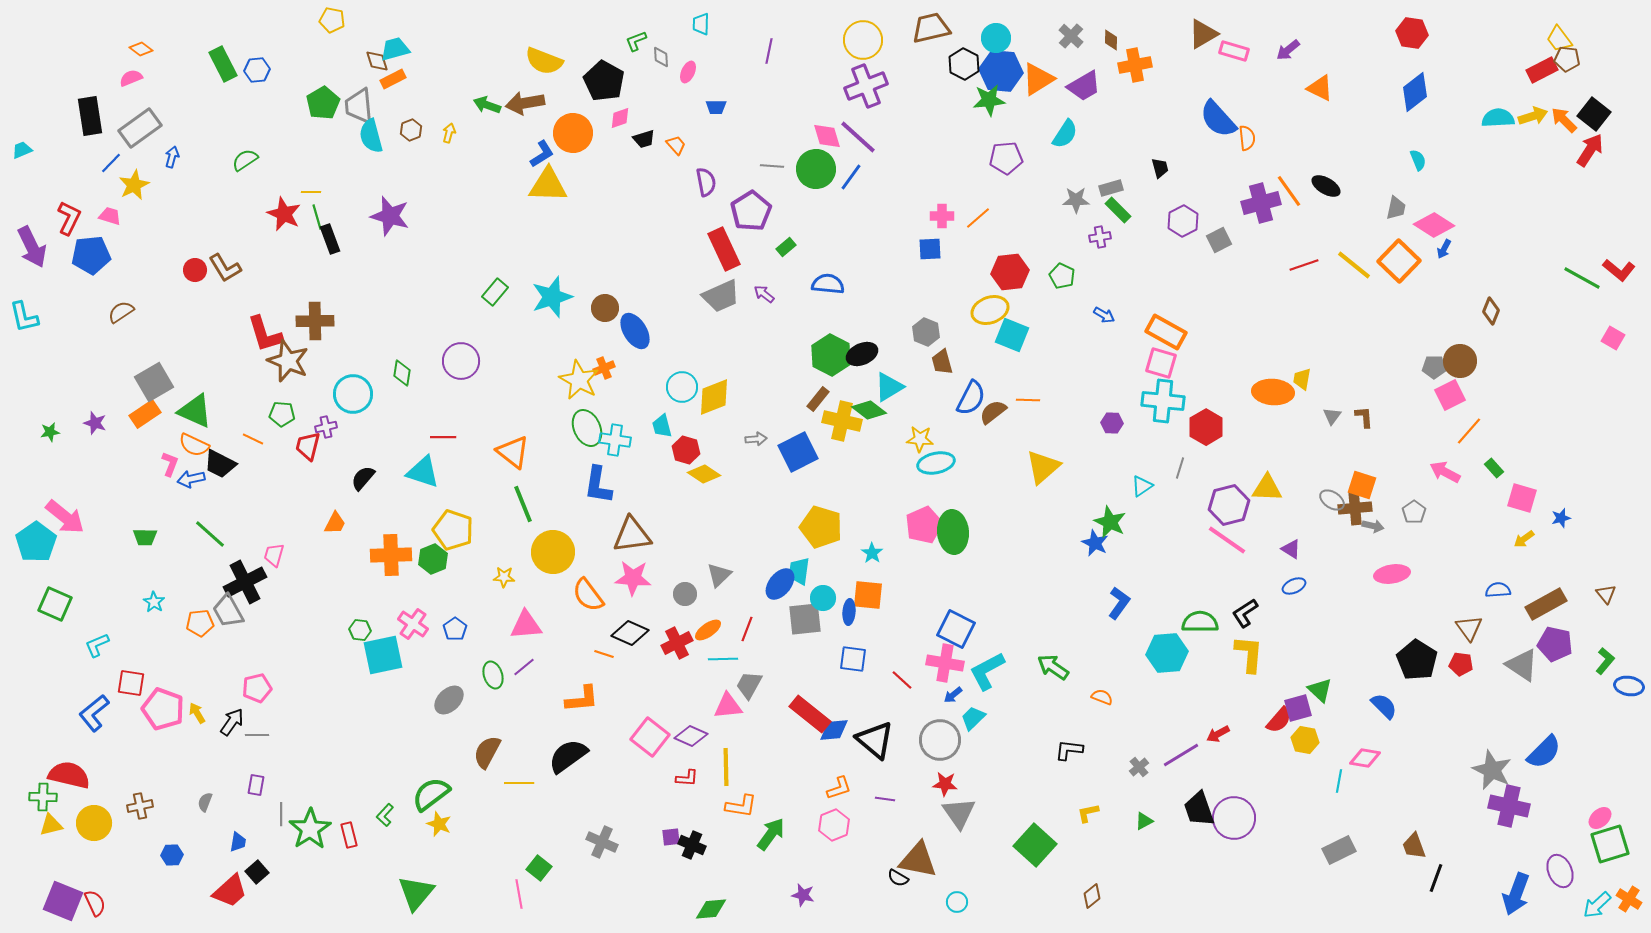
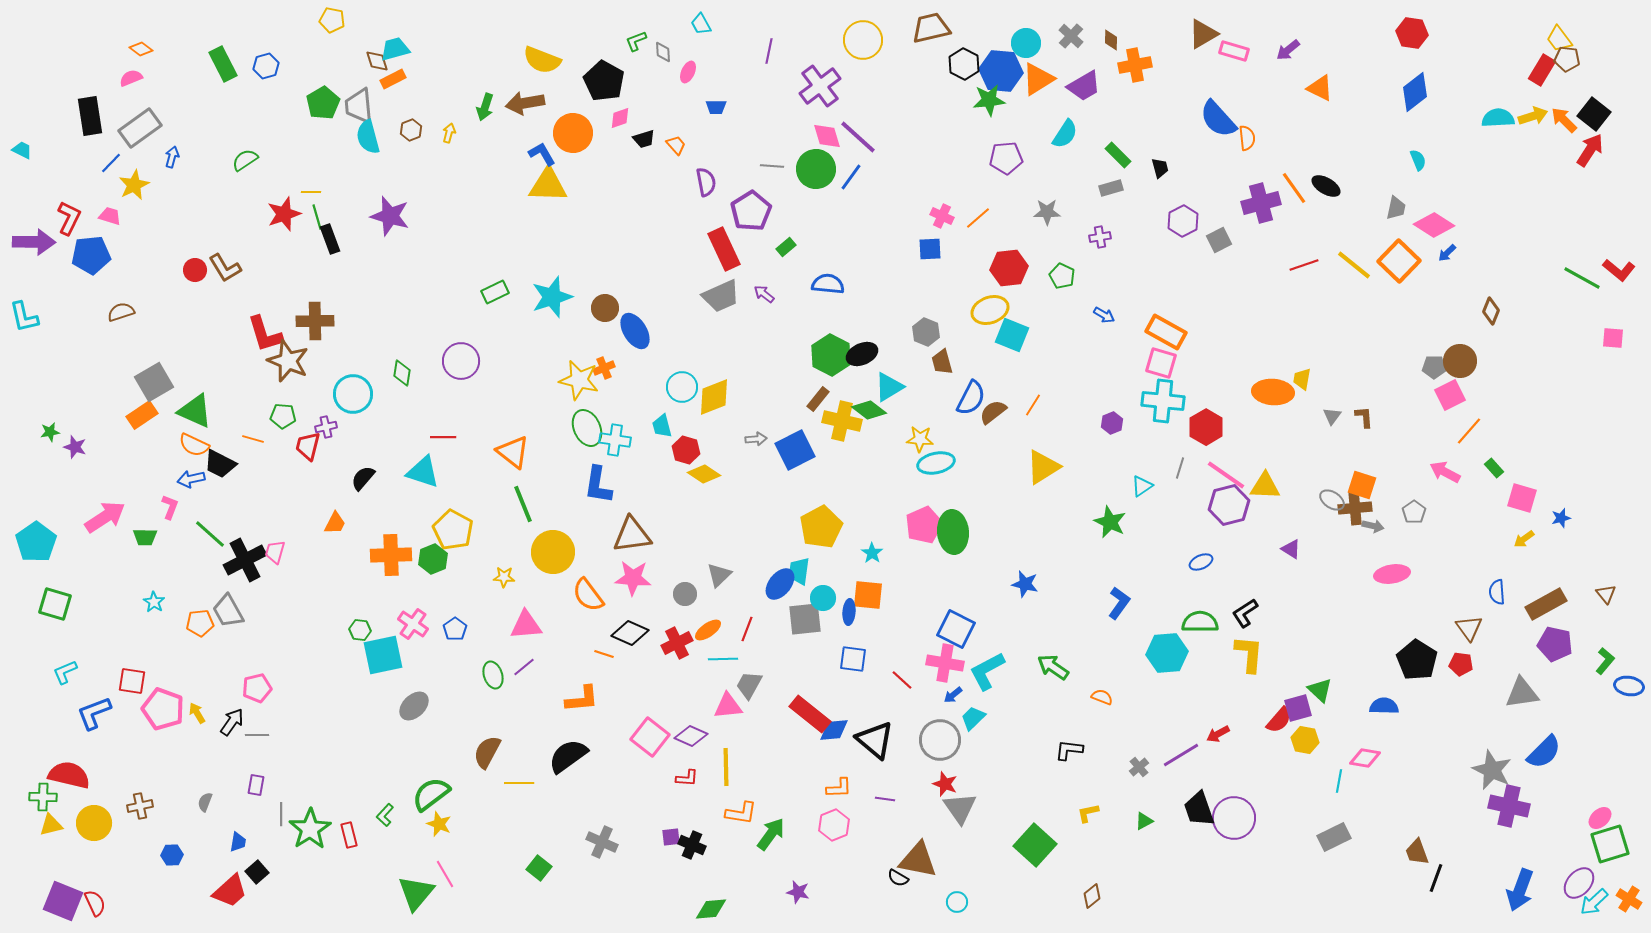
cyan trapezoid at (701, 24): rotated 30 degrees counterclockwise
cyan circle at (996, 38): moved 30 px right, 5 px down
gray diamond at (661, 57): moved 2 px right, 5 px up
yellow semicircle at (544, 61): moved 2 px left, 1 px up
blue hexagon at (257, 70): moved 9 px right, 4 px up; rotated 10 degrees counterclockwise
red rectangle at (1542, 70): rotated 32 degrees counterclockwise
purple cross at (866, 86): moved 46 px left; rotated 15 degrees counterclockwise
green arrow at (487, 105): moved 2 px left, 2 px down; rotated 92 degrees counterclockwise
cyan semicircle at (371, 136): moved 3 px left, 1 px down
cyan trapezoid at (22, 150): rotated 50 degrees clockwise
blue L-shape at (542, 154): rotated 88 degrees counterclockwise
orange line at (1289, 191): moved 5 px right, 3 px up
gray star at (1076, 200): moved 29 px left, 12 px down
green rectangle at (1118, 210): moved 55 px up
red star at (284, 214): rotated 28 degrees clockwise
pink cross at (942, 216): rotated 25 degrees clockwise
purple arrow at (32, 247): moved 2 px right, 5 px up; rotated 63 degrees counterclockwise
blue arrow at (1444, 249): moved 3 px right, 4 px down; rotated 18 degrees clockwise
red hexagon at (1010, 272): moved 1 px left, 4 px up
green rectangle at (495, 292): rotated 24 degrees clockwise
brown semicircle at (121, 312): rotated 16 degrees clockwise
pink square at (1613, 338): rotated 25 degrees counterclockwise
yellow star at (579, 380): rotated 15 degrees counterclockwise
orange line at (1028, 400): moved 5 px right, 5 px down; rotated 60 degrees counterclockwise
orange rectangle at (145, 414): moved 3 px left, 1 px down
green pentagon at (282, 414): moved 1 px right, 2 px down
purple star at (95, 423): moved 20 px left, 24 px down
purple hexagon at (1112, 423): rotated 25 degrees counterclockwise
orange line at (253, 439): rotated 10 degrees counterclockwise
blue square at (798, 452): moved 3 px left, 2 px up
pink L-shape at (170, 464): moved 43 px down
yellow triangle at (1043, 467): rotated 9 degrees clockwise
yellow triangle at (1267, 488): moved 2 px left, 2 px up
pink arrow at (65, 517): moved 40 px right; rotated 72 degrees counterclockwise
yellow pentagon at (821, 527): rotated 27 degrees clockwise
yellow pentagon at (453, 530): rotated 9 degrees clockwise
pink line at (1227, 540): moved 1 px left, 65 px up
blue star at (1095, 543): moved 70 px left, 41 px down; rotated 12 degrees counterclockwise
pink trapezoid at (274, 555): moved 1 px right, 3 px up
black cross at (245, 582): moved 22 px up
blue ellipse at (1294, 586): moved 93 px left, 24 px up
blue semicircle at (1498, 590): moved 1 px left, 2 px down; rotated 90 degrees counterclockwise
green square at (55, 604): rotated 8 degrees counterclockwise
cyan L-shape at (97, 645): moved 32 px left, 27 px down
gray triangle at (1522, 665): moved 28 px down; rotated 42 degrees counterclockwise
red square at (131, 683): moved 1 px right, 2 px up
gray ellipse at (449, 700): moved 35 px left, 6 px down
blue semicircle at (1384, 706): rotated 44 degrees counterclockwise
blue L-shape at (94, 713): rotated 18 degrees clockwise
red star at (945, 784): rotated 15 degrees clockwise
orange L-shape at (839, 788): rotated 16 degrees clockwise
orange L-shape at (741, 806): moved 7 px down
gray triangle at (959, 813): moved 1 px right, 5 px up
brown trapezoid at (1414, 846): moved 3 px right, 6 px down
gray rectangle at (1339, 850): moved 5 px left, 13 px up
purple ellipse at (1560, 871): moved 19 px right, 12 px down; rotated 64 degrees clockwise
pink line at (519, 894): moved 74 px left, 20 px up; rotated 20 degrees counterclockwise
blue arrow at (1516, 894): moved 4 px right, 4 px up
purple star at (803, 895): moved 5 px left, 3 px up
cyan arrow at (1597, 905): moved 3 px left, 3 px up
